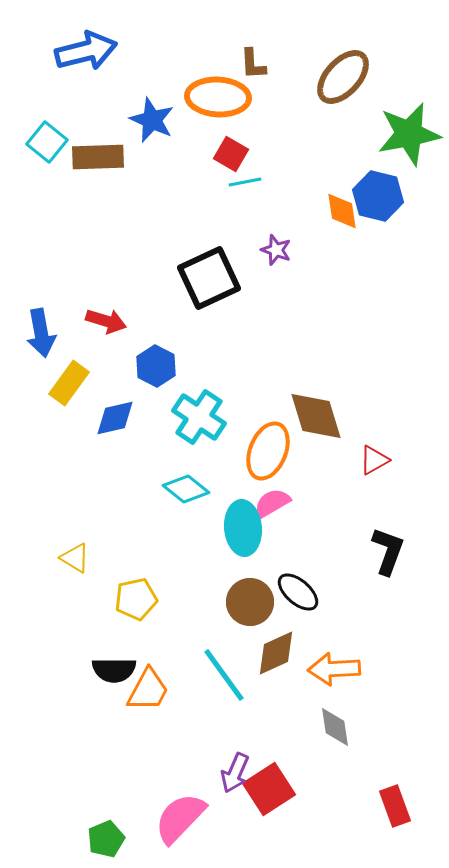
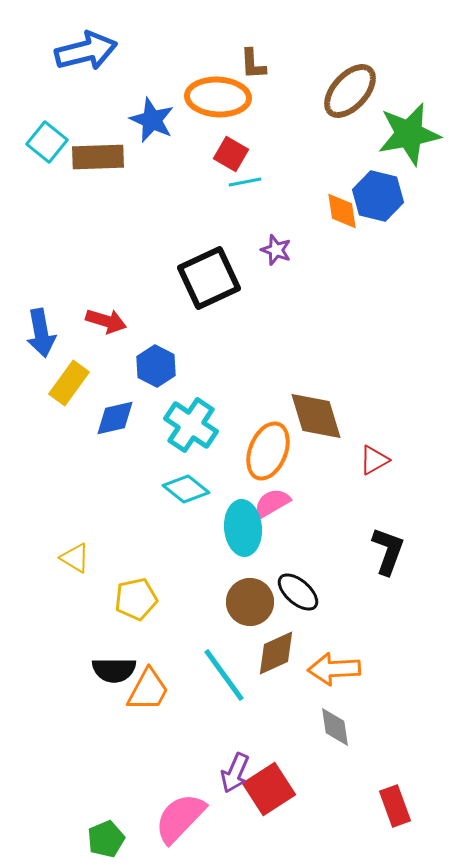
brown ellipse at (343, 77): moved 7 px right, 14 px down
cyan cross at (199, 417): moved 8 px left, 8 px down
